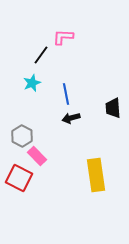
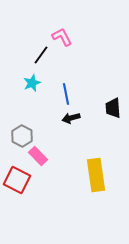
pink L-shape: moved 1 px left; rotated 60 degrees clockwise
pink rectangle: moved 1 px right
red square: moved 2 px left, 2 px down
